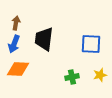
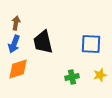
black trapezoid: moved 1 px left, 3 px down; rotated 20 degrees counterclockwise
orange diamond: rotated 20 degrees counterclockwise
